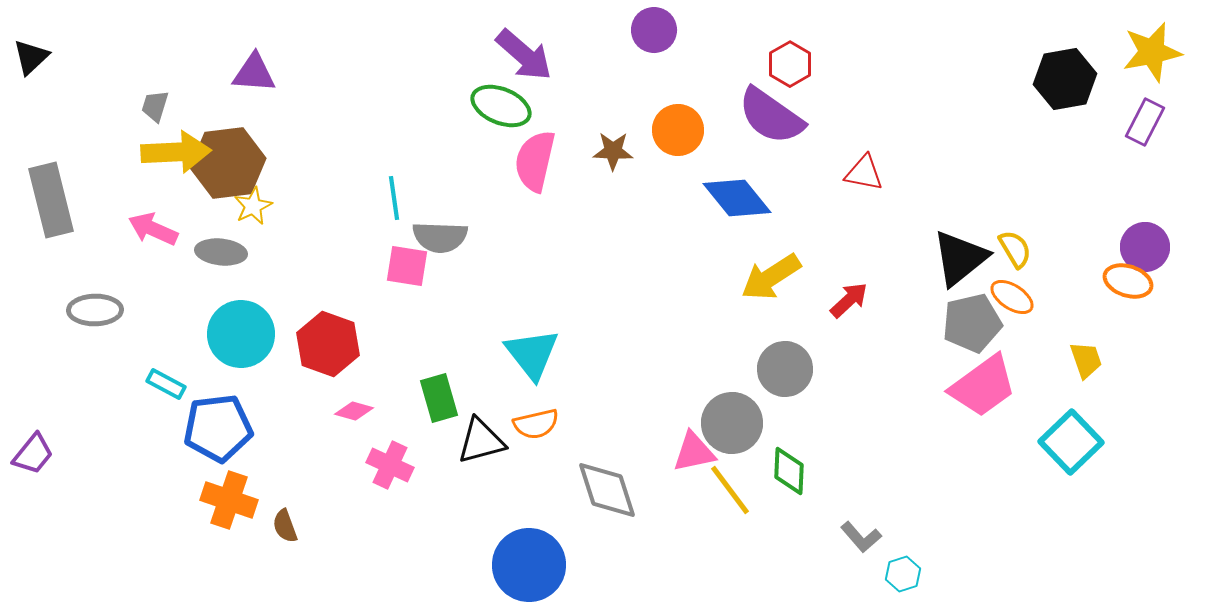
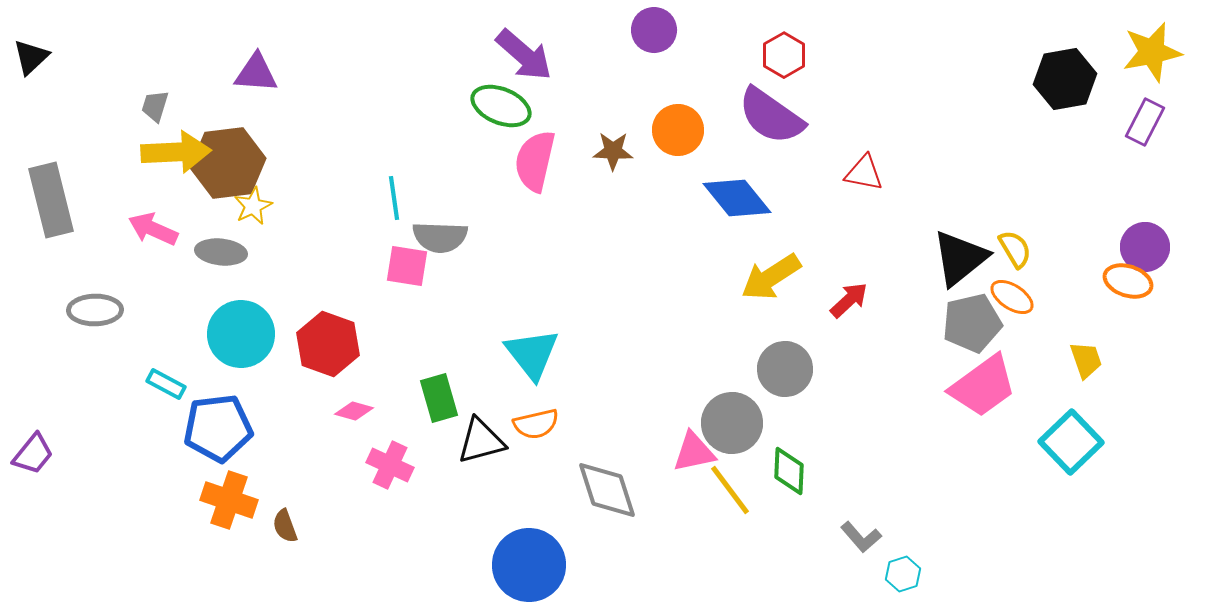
red hexagon at (790, 64): moved 6 px left, 9 px up
purple triangle at (254, 73): moved 2 px right
